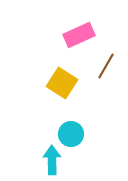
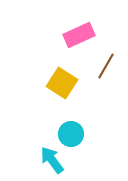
cyan arrow: rotated 36 degrees counterclockwise
